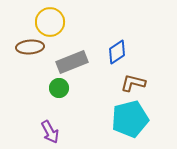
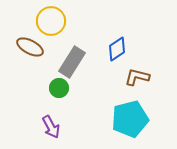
yellow circle: moved 1 px right, 1 px up
brown ellipse: rotated 32 degrees clockwise
blue diamond: moved 3 px up
gray rectangle: rotated 36 degrees counterclockwise
brown L-shape: moved 4 px right, 6 px up
purple arrow: moved 1 px right, 5 px up
